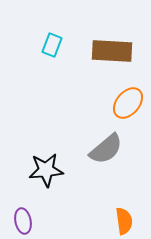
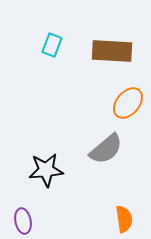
orange semicircle: moved 2 px up
